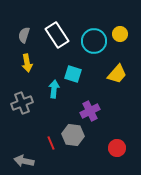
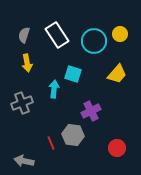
purple cross: moved 1 px right
